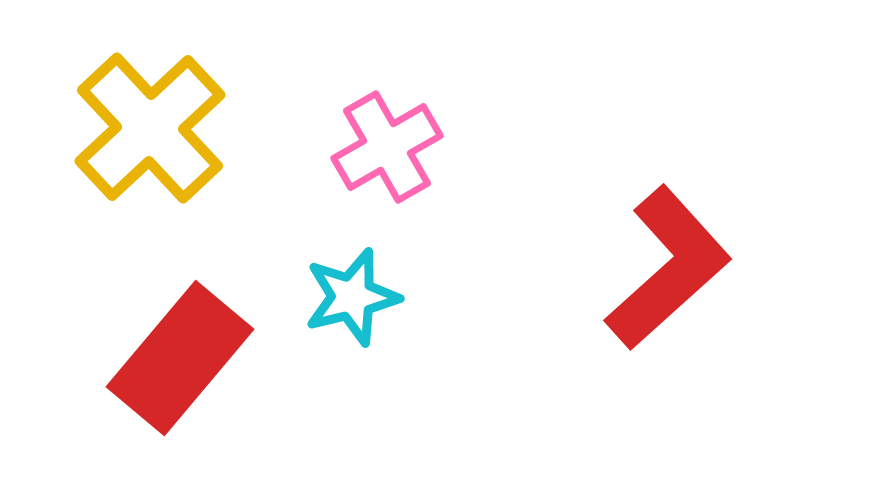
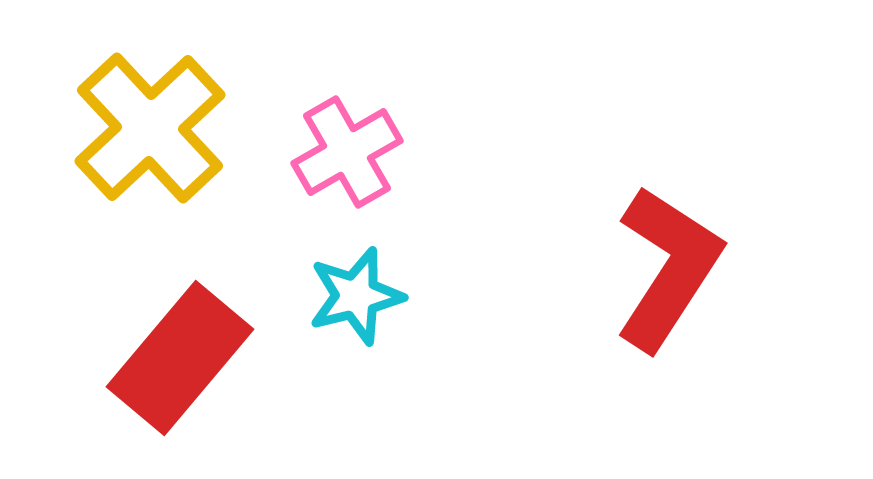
pink cross: moved 40 px left, 5 px down
red L-shape: rotated 15 degrees counterclockwise
cyan star: moved 4 px right, 1 px up
